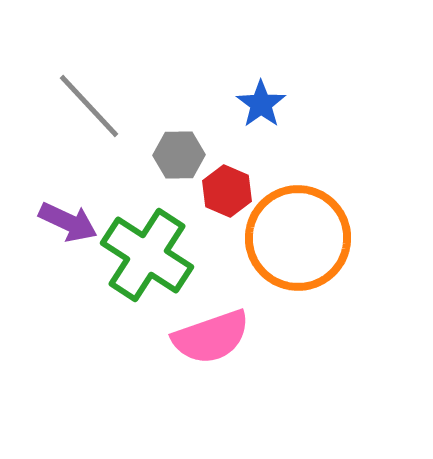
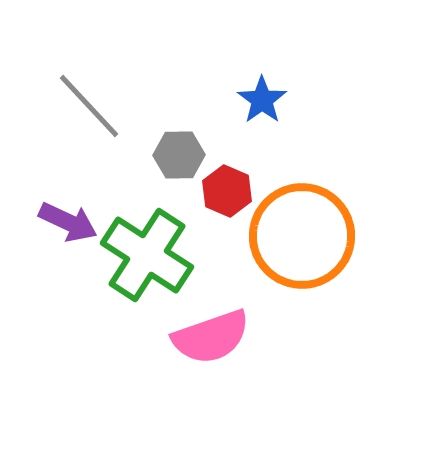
blue star: moved 1 px right, 4 px up
orange circle: moved 4 px right, 2 px up
